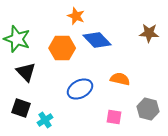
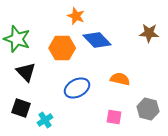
blue ellipse: moved 3 px left, 1 px up
